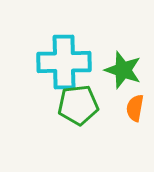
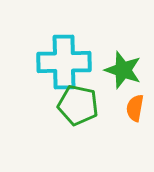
green pentagon: rotated 18 degrees clockwise
